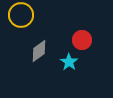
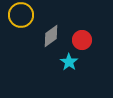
gray diamond: moved 12 px right, 15 px up
